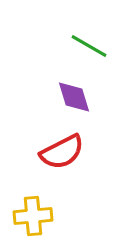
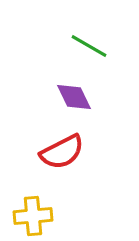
purple diamond: rotated 9 degrees counterclockwise
